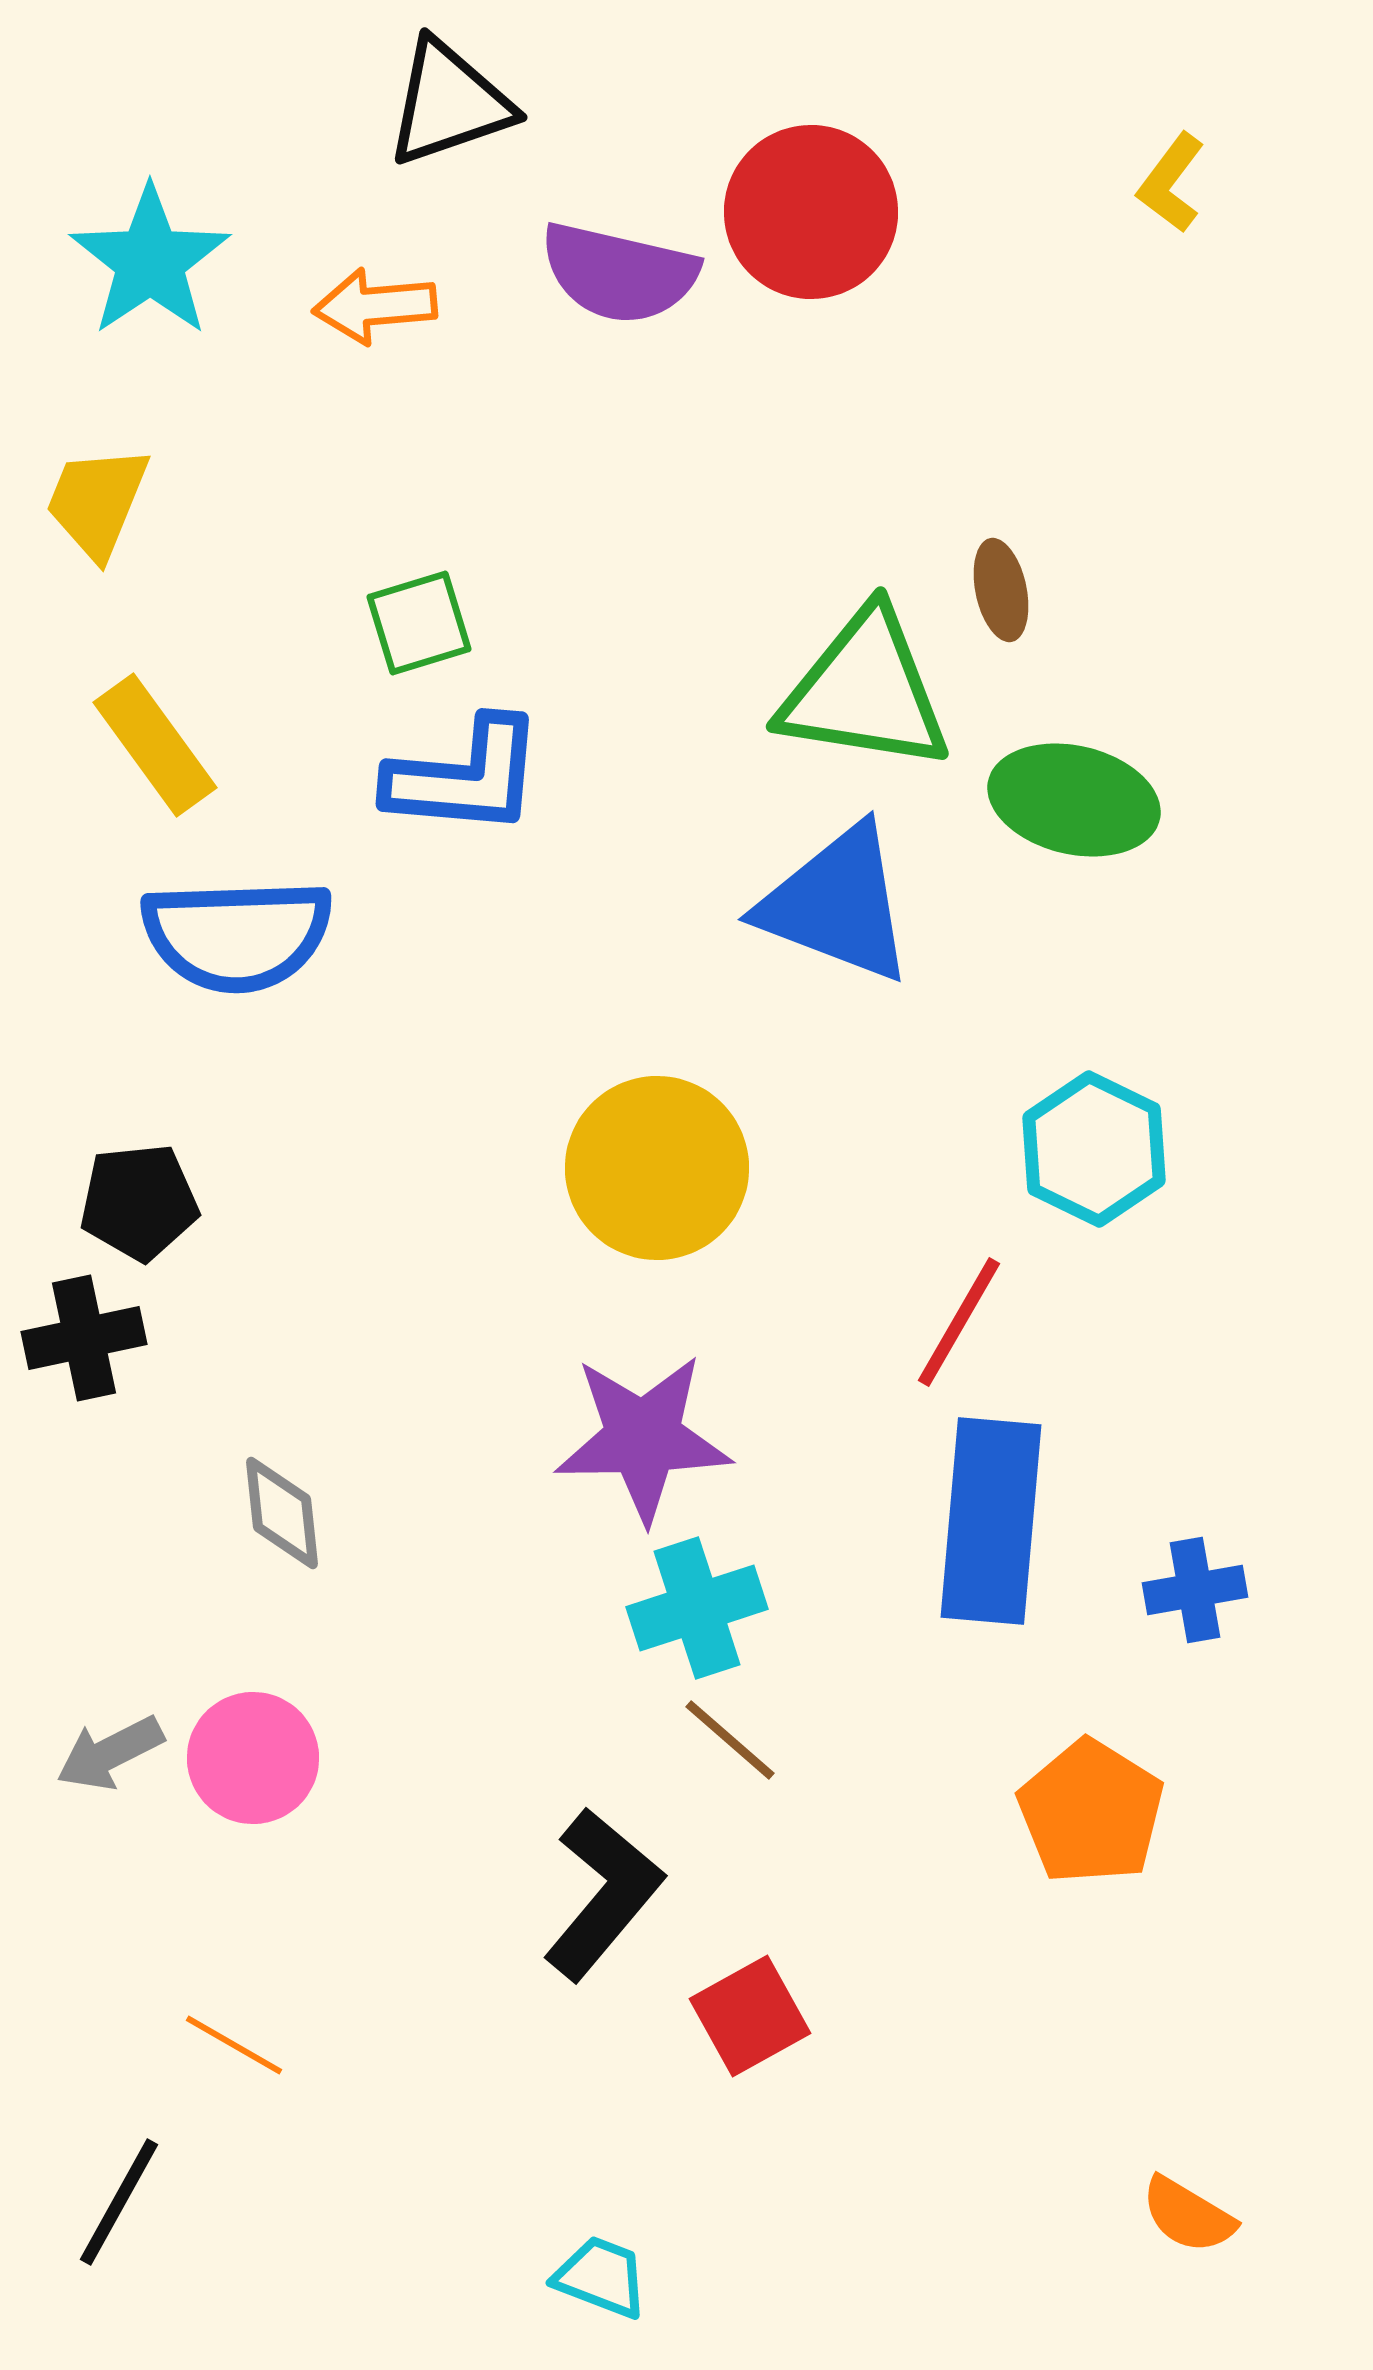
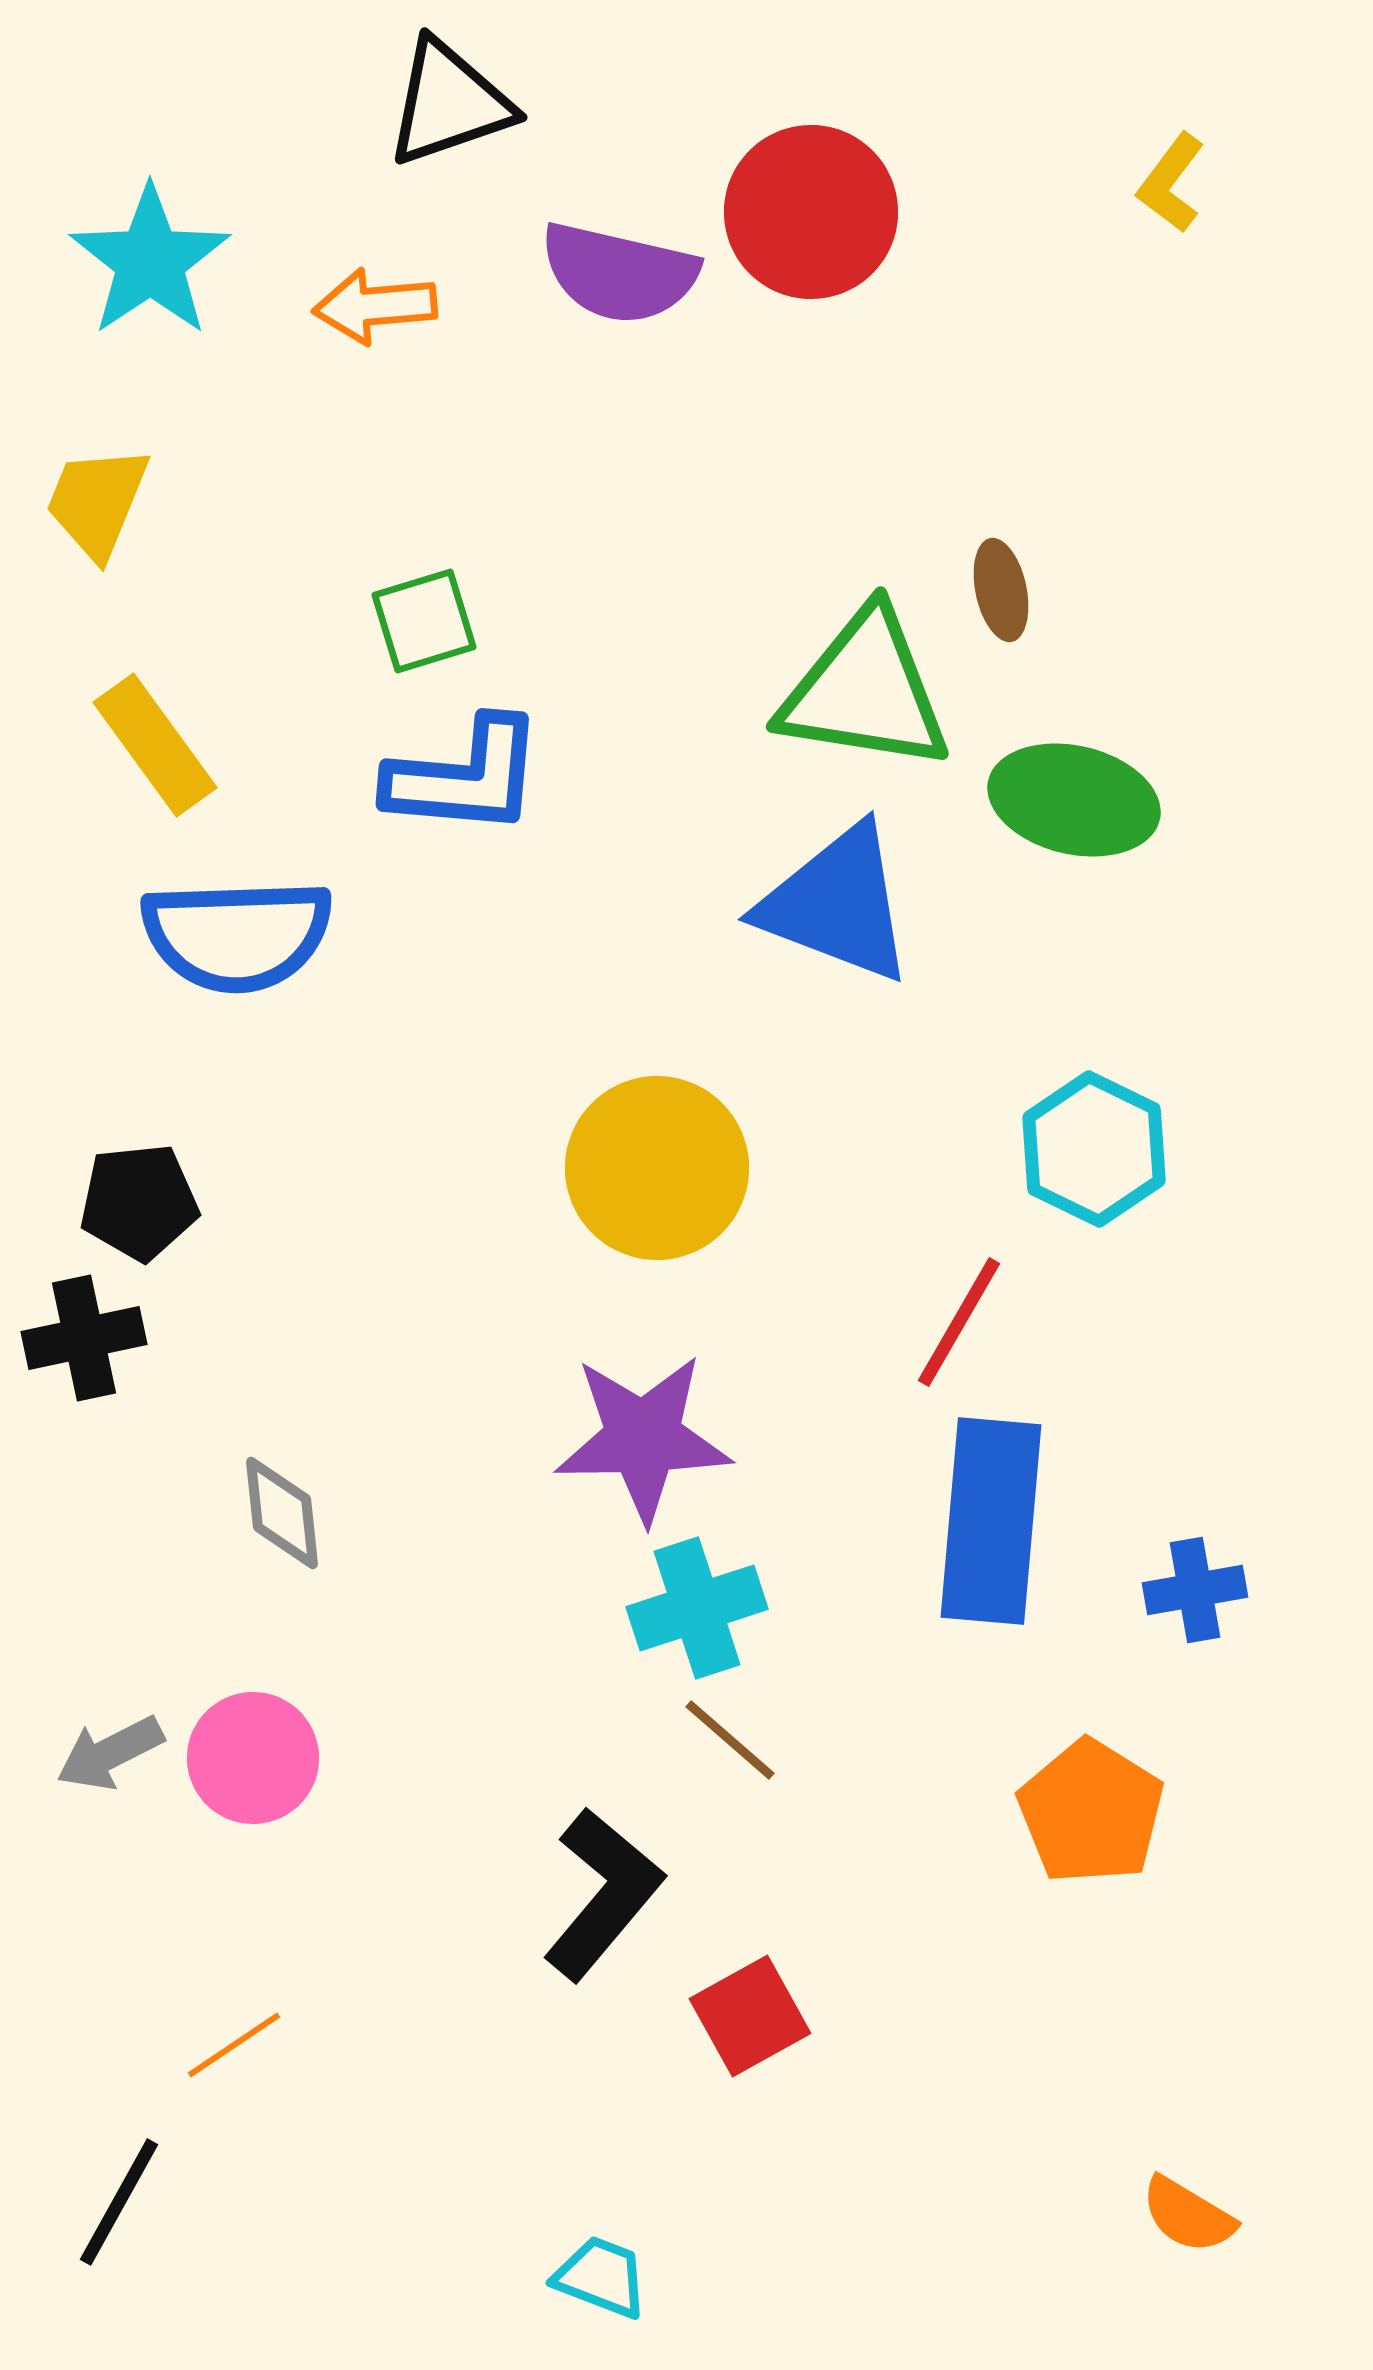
green square: moved 5 px right, 2 px up
orange line: rotated 64 degrees counterclockwise
